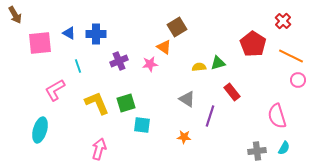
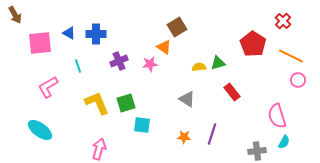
pink L-shape: moved 7 px left, 3 px up
purple line: moved 2 px right, 18 px down
cyan ellipse: rotated 70 degrees counterclockwise
cyan semicircle: moved 6 px up
